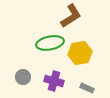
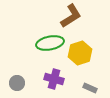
yellow hexagon: rotated 10 degrees counterclockwise
gray circle: moved 6 px left, 6 px down
purple cross: moved 2 px up
gray rectangle: moved 3 px right
